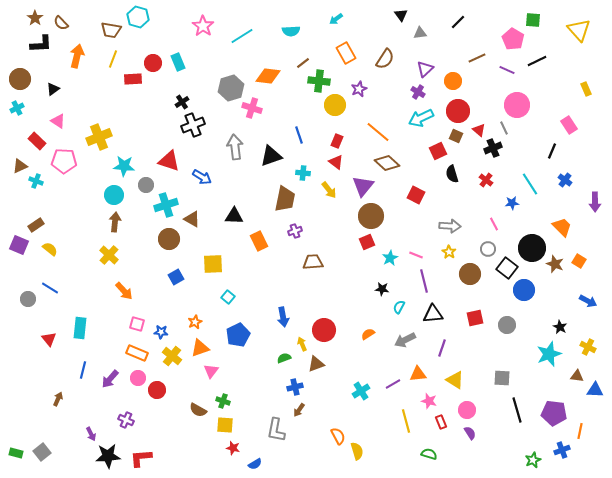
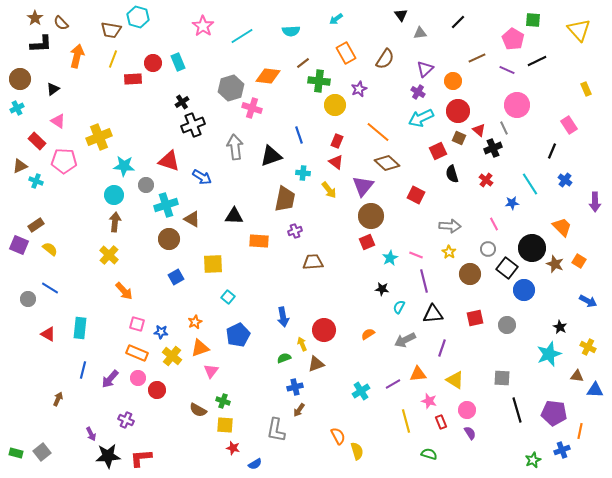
brown square at (456, 136): moved 3 px right, 2 px down
orange rectangle at (259, 241): rotated 60 degrees counterclockwise
red triangle at (49, 339): moved 1 px left, 5 px up; rotated 21 degrees counterclockwise
